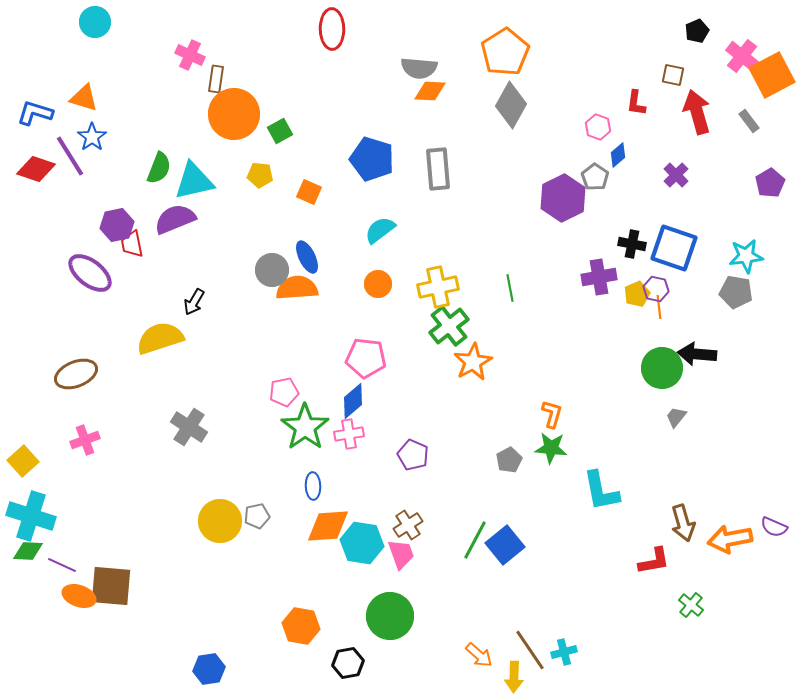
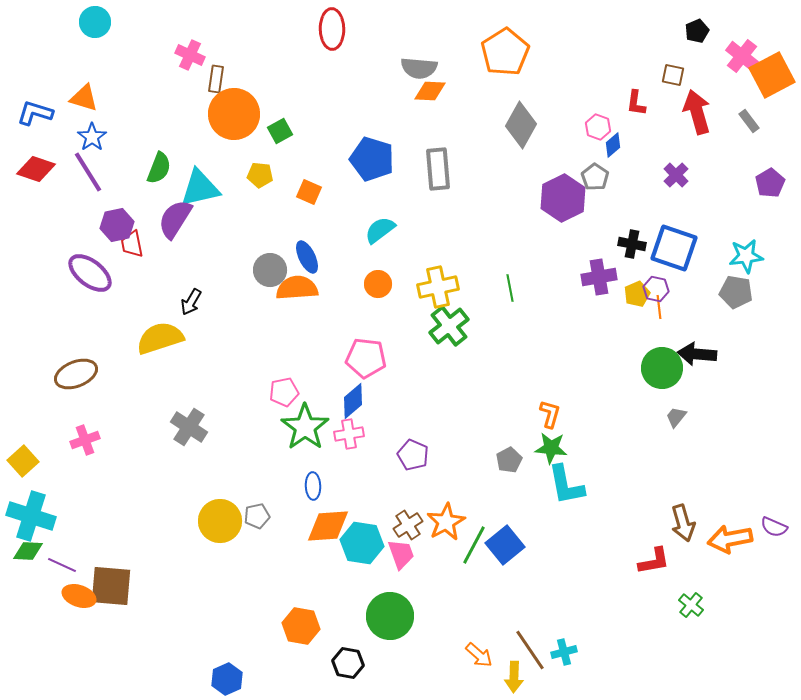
gray diamond at (511, 105): moved 10 px right, 20 px down
blue diamond at (618, 155): moved 5 px left, 10 px up
purple line at (70, 156): moved 18 px right, 16 px down
cyan triangle at (194, 181): moved 6 px right, 7 px down
purple semicircle at (175, 219): rotated 36 degrees counterclockwise
gray circle at (272, 270): moved 2 px left
black arrow at (194, 302): moved 3 px left
orange star at (473, 362): moved 27 px left, 160 px down
orange L-shape at (552, 414): moved 2 px left
cyan L-shape at (601, 491): moved 35 px left, 6 px up
green line at (475, 540): moved 1 px left, 5 px down
black hexagon at (348, 663): rotated 20 degrees clockwise
blue hexagon at (209, 669): moved 18 px right, 10 px down; rotated 16 degrees counterclockwise
